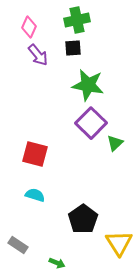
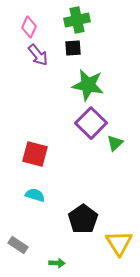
green arrow: rotated 21 degrees counterclockwise
